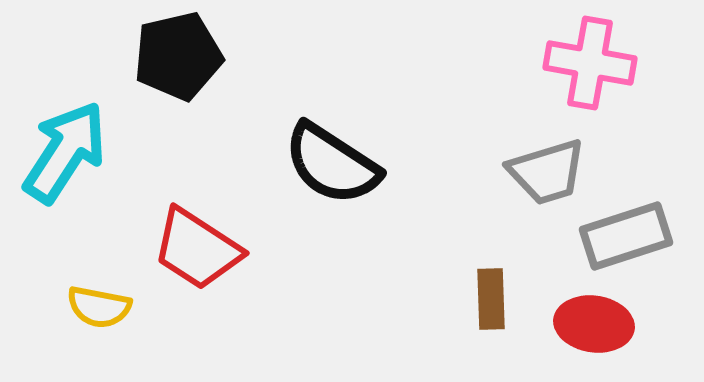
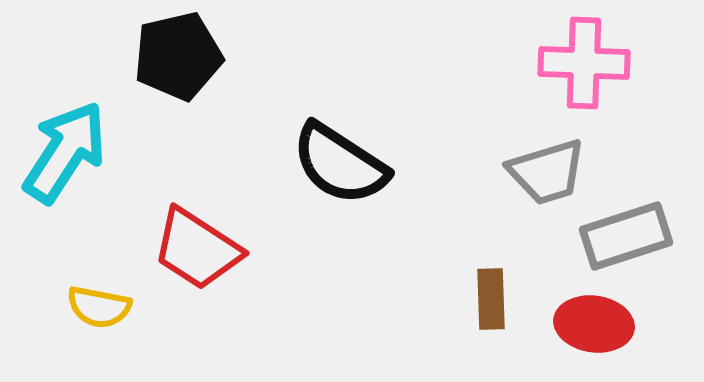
pink cross: moved 6 px left; rotated 8 degrees counterclockwise
black semicircle: moved 8 px right
